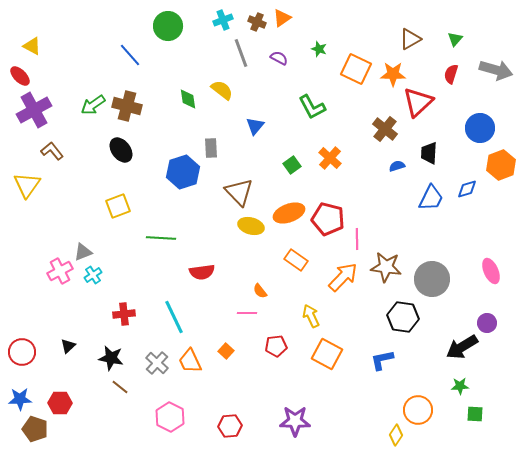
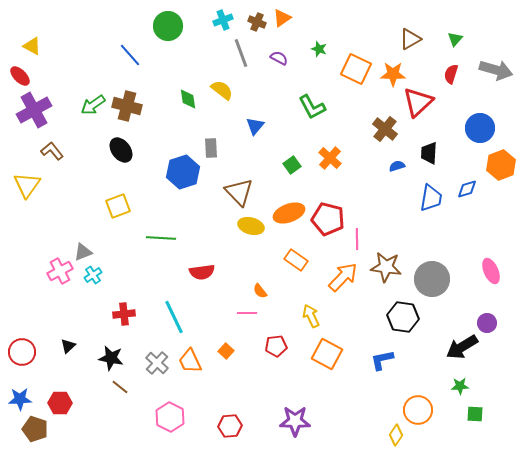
blue trapezoid at (431, 198): rotated 16 degrees counterclockwise
